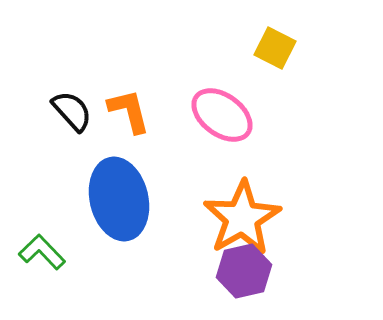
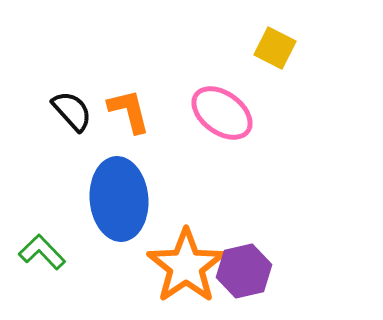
pink ellipse: moved 2 px up
blue ellipse: rotated 8 degrees clockwise
orange star: moved 56 px left, 48 px down; rotated 4 degrees counterclockwise
